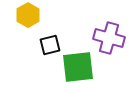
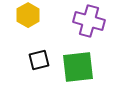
purple cross: moved 20 px left, 17 px up
black square: moved 11 px left, 15 px down
